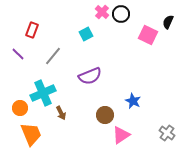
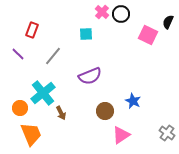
cyan square: rotated 24 degrees clockwise
cyan cross: rotated 15 degrees counterclockwise
brown circle: moved 4 px up
